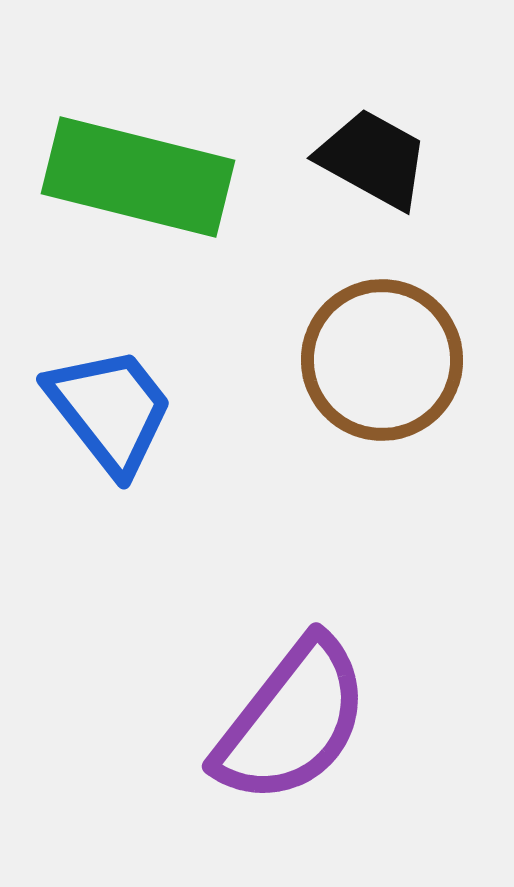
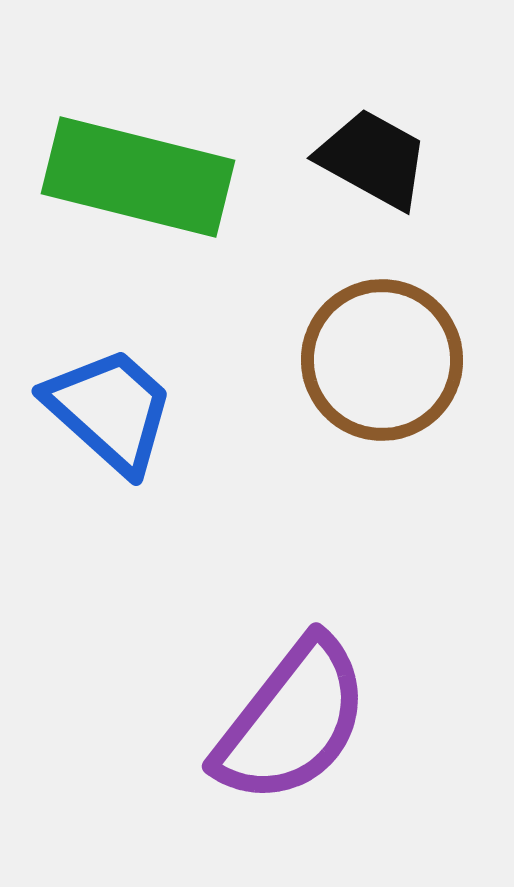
blue trapezoid: rotated 10 degrees counterclockwise
